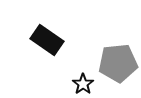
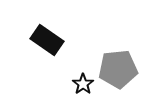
gray pentagon: moved 6 px down
